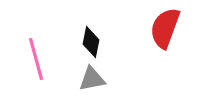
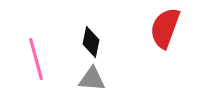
gray triangle: rotated 16 degrees clockwise
